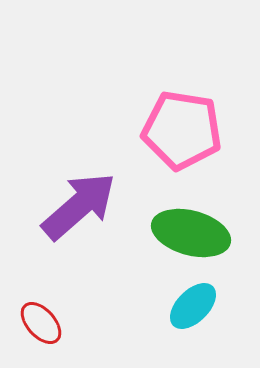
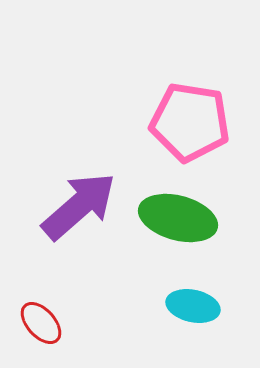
pink pentagon: moved 8 px right, 8 px up
green ellipse: moved 13 px left, 15 px up
cyan ellipse: rotated 57 degrees clockwise
